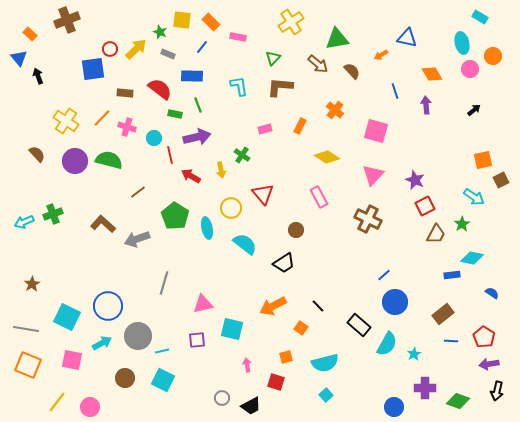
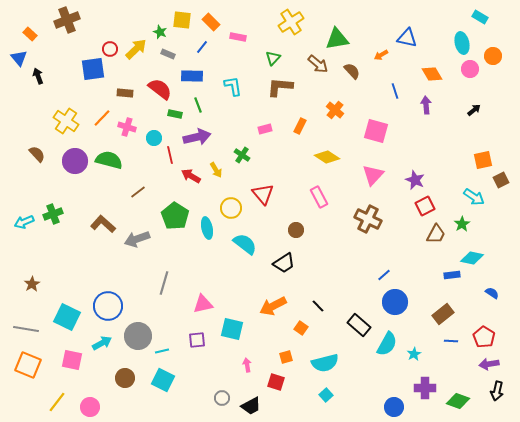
cyan L-shape at (239, 86): moved 6 px left
yellow arrow at (221, 170): moved 5 px left; rotated 21 degrees counterclockwise
